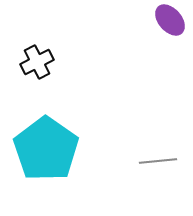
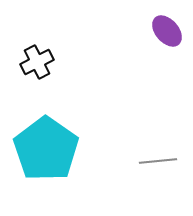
purple ellipse: moved 3 px left, 11 px down
